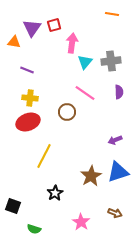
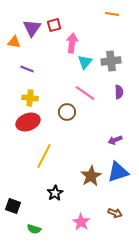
purple line: moved 1 px up
